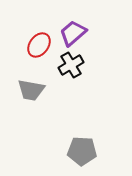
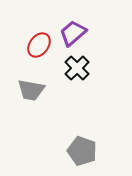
black cross: moved 6 px right, 3 px down; rotated 15 degrees counterclockwise
gray pentagon: rotated 16 degrees clockwise
